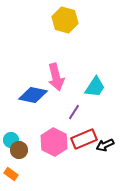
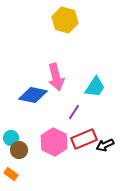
cyan circle: moved 2 px up
